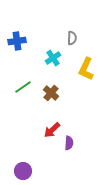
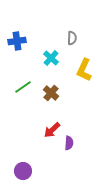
cyan cross: moved 2 px left; rotated 14 degrees counterclockwise
yellow L-shape: moved 2 px left, 1 px down
